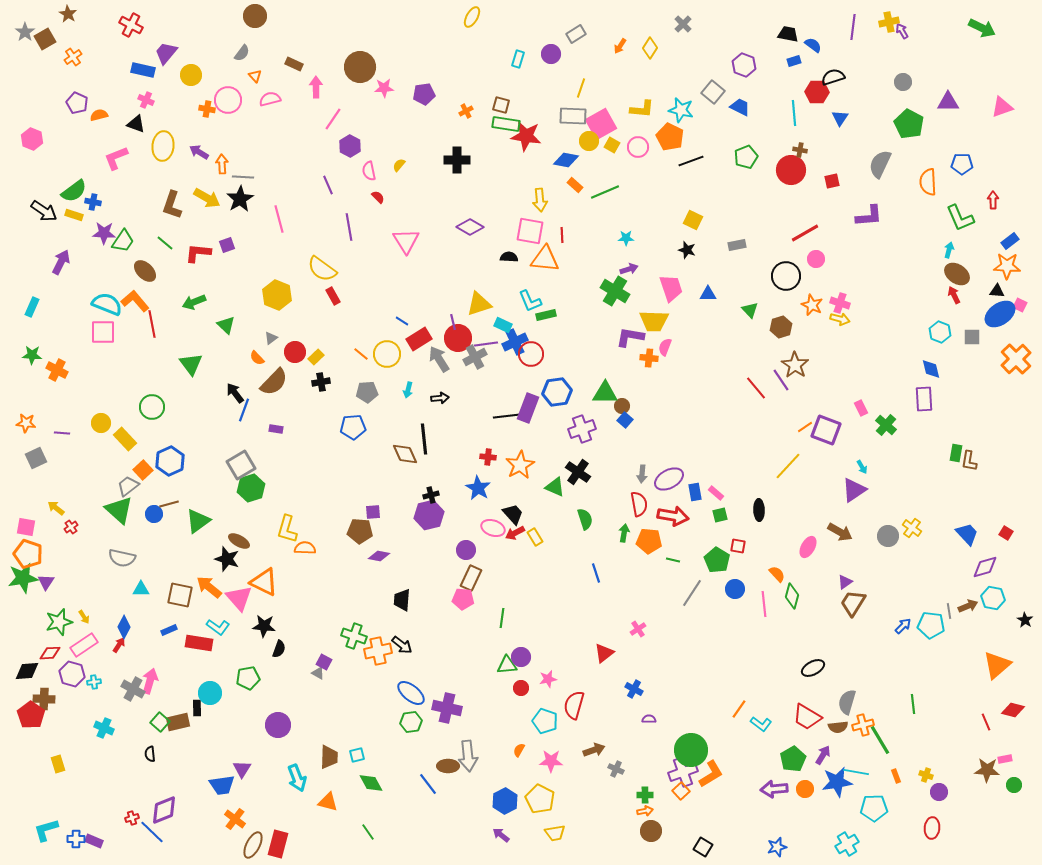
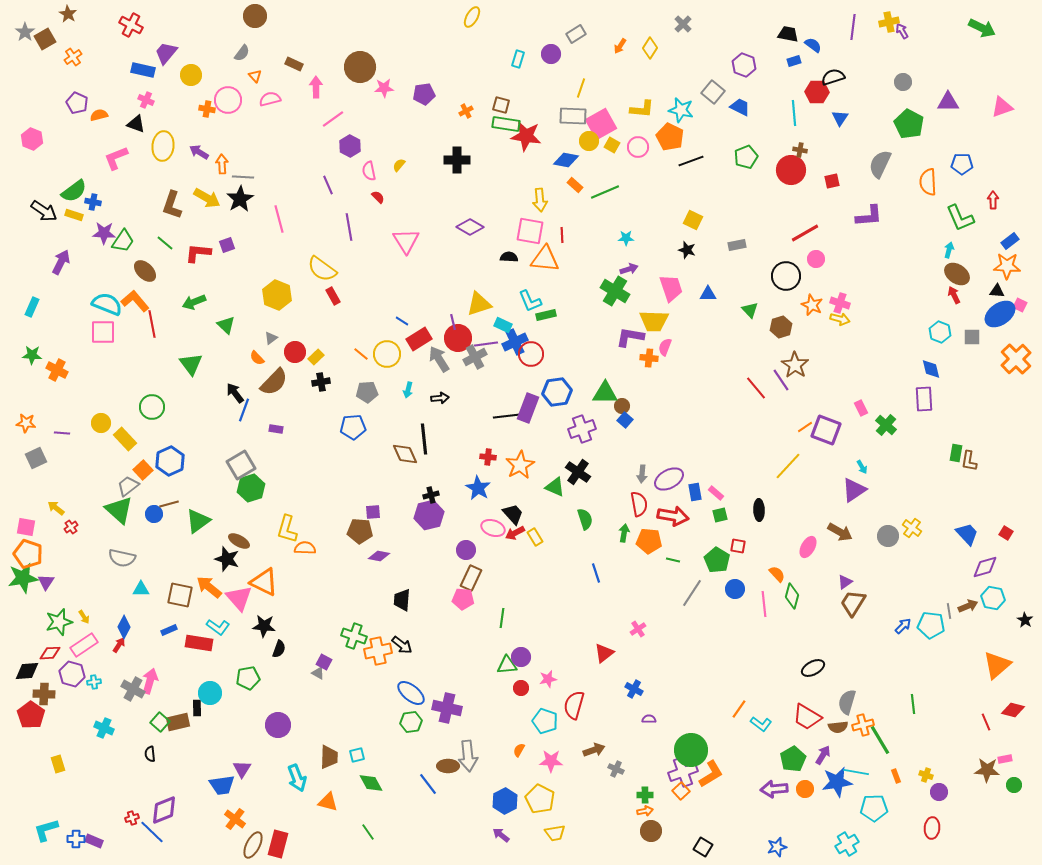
pink line at (333, 119): rotated 20 degrees clockwise
brown cross at (44, 699): moved 5 px up
